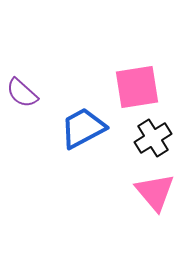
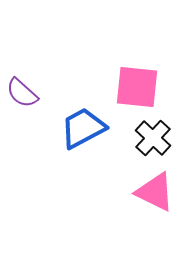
pink square: rotated 15 degrees clockwise
black cross: rotated 15 degrees counterclockwise
pink triangle: rotated 24 degrees counterclockwise
